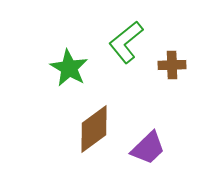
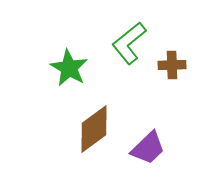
green L-shape: moved 3 px right, 1 px down
